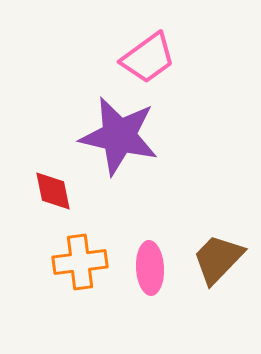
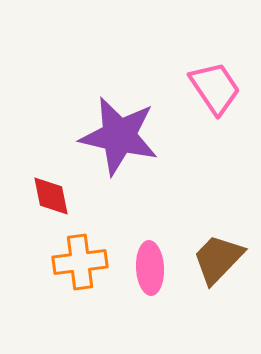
pink trapezoid: moved 67 px right, 30 px down; rotated 88 degrees counterclockwise
red diamond: moved 2 px left, 5 px down
